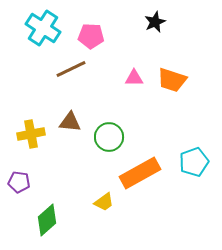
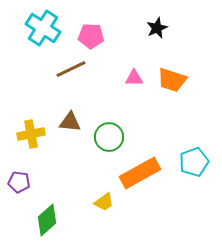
black star: moved 2 px right, 6 px down
